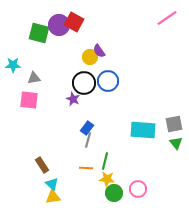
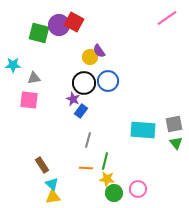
blue rectangle: moved 6 px left, 17 px up
